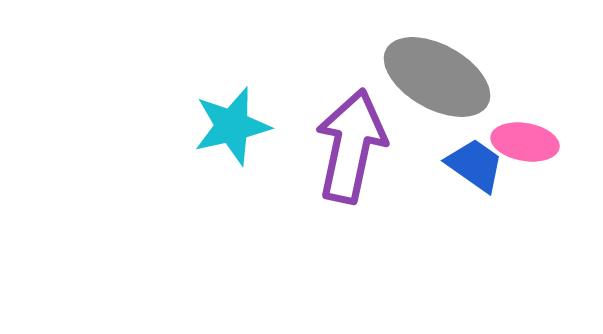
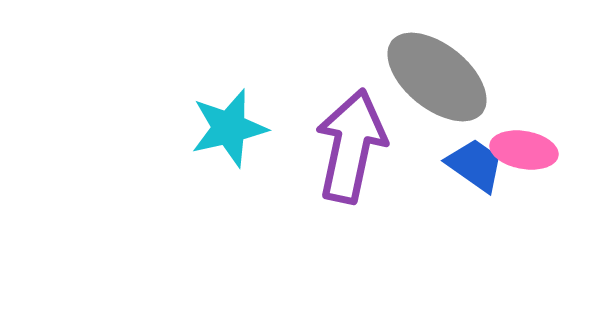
gray ellipse: rotated 10 degrees clockwise
cyan star: moved 3 px left, 2 px down
pink ellipse: moved 1 px left, 8 px down
